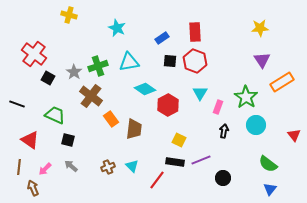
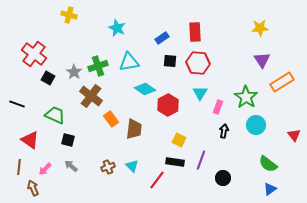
red hexagon at (195, 61): moved 3 px right, 2 px down; rotated 15 degrees counterclockwise
purple line at (201, 160): rotated 48 degrees counterclockwise
blue triangle at (270, 189): rotated 16 degrees clockwise
